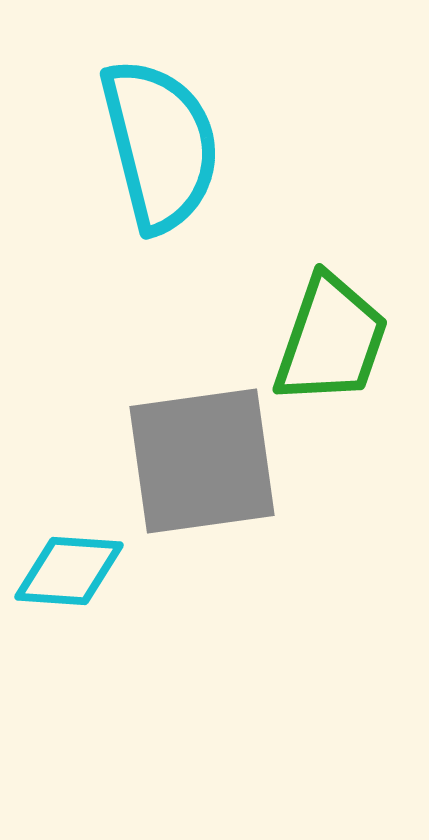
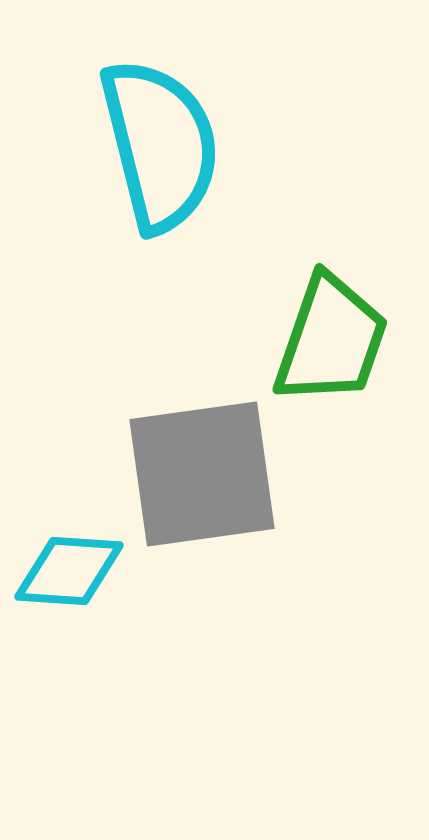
gray square: moved 13 px down
